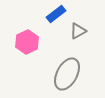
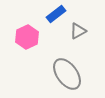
pink hexagon: moved 5 px up
gray ellipse: rotated 64 degrees counterclockwise
